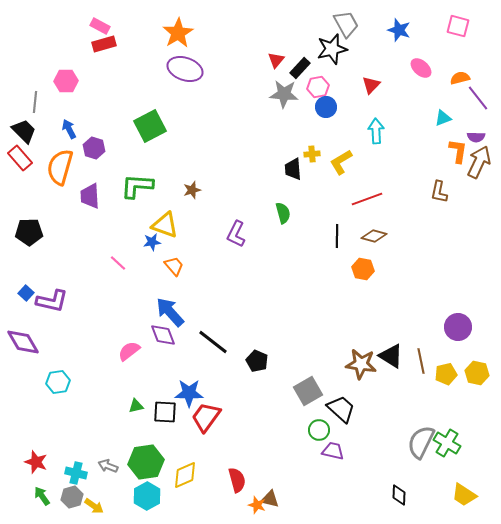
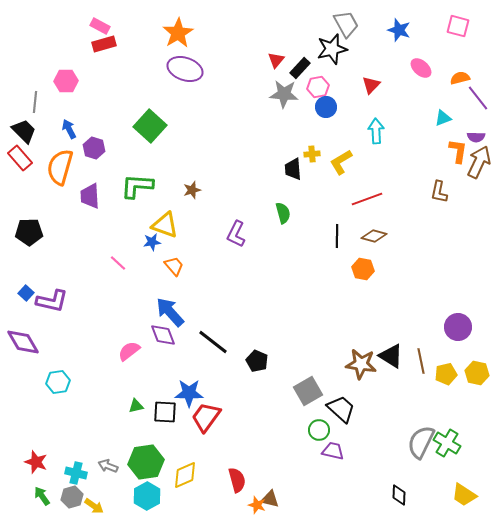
green square at (150, 126): rotated 20 degrees counterclockwise
